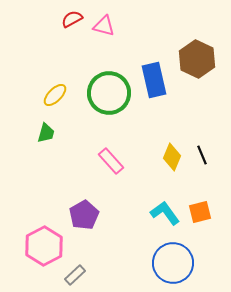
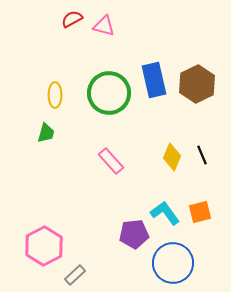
brown hexagon: moved 25 px down; rotated 9 degrees clockwise
yellow ellipse: rotated 45 degrees counterclockwise
purple pentagon: moved 50 px right, 19 px down; rotated 24 degrees clockwise
